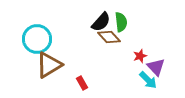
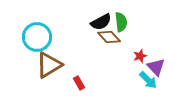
black semicircle: rotated 20 degrees clockwise
cyan circle: moved 2 px up
red rectangle: moved 3 px left
